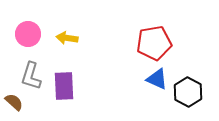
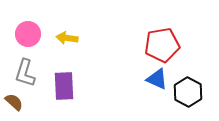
red pentagon: moved 8 px right, 2 px down
gray L-shape: moved 6 px left, 3 px up
